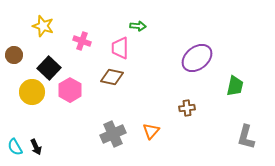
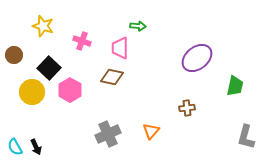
gray cross: moved 5 px left
